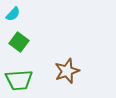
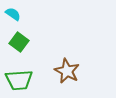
cyan semicircle: rotated 98 degrees counterclockwise
brown star: rotated 25 degrees counterclockwise
